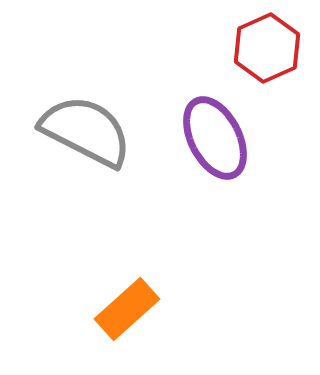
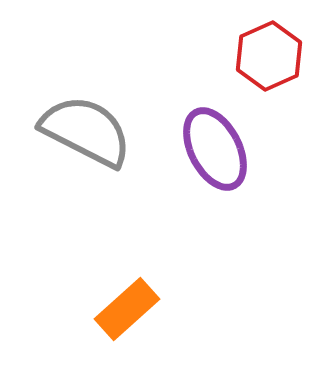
red hexagon: moved 2 px right, 8 px down
purple ellipse: moved 11 px down
